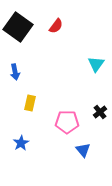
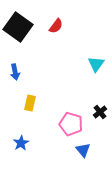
pink pentagon: moved 4 px right, 2 px down; rotated 15 degrees clockwise
